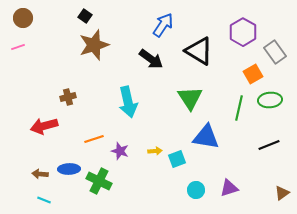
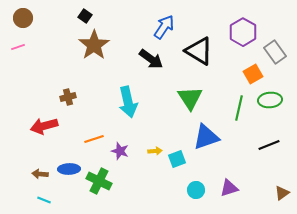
blue arrow: moved 1 px right, 2 px down
brown star: rotated 16 degrees counterclockwise
blue triangle: rotated 28 degrees counterclockwise
